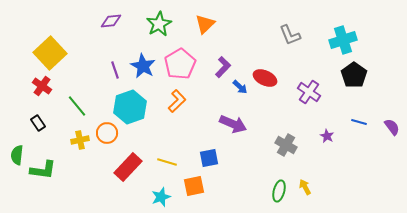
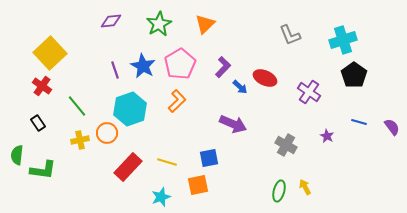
cyan hexagon: moved 2 px down
orange square: moved 4 px right, 1 px up
